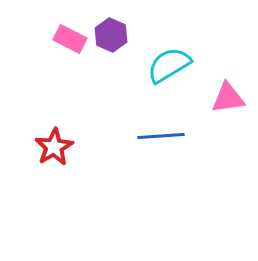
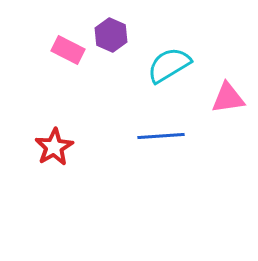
pink rectangle: moved 2 px left, 11 px down
